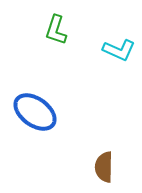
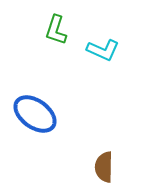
cyan L-shape: moved 16 px left
blue ellipse: moved 2 px down
